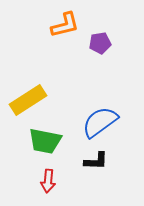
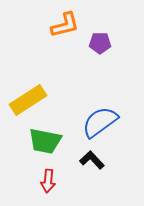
purple pentagon: rotated 10 degrees clockwise
black L-shape: moved 4 px left, 1 px up; rotated 135 degrees counterclockwise
